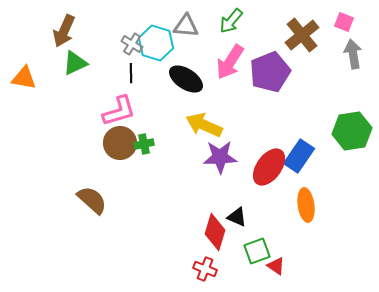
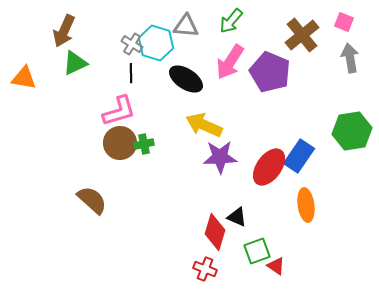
gray arrow: moved 3 px left, 4 px down
purple pentagon: rotated 27 degrees counterclockwise
